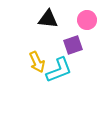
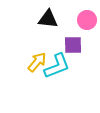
purple square: rotated 18 degrees clockwise
yellow arrow: rotated 115 degrees counterclockwise
cyan L-shape: moved 2 px left, 4 px up
